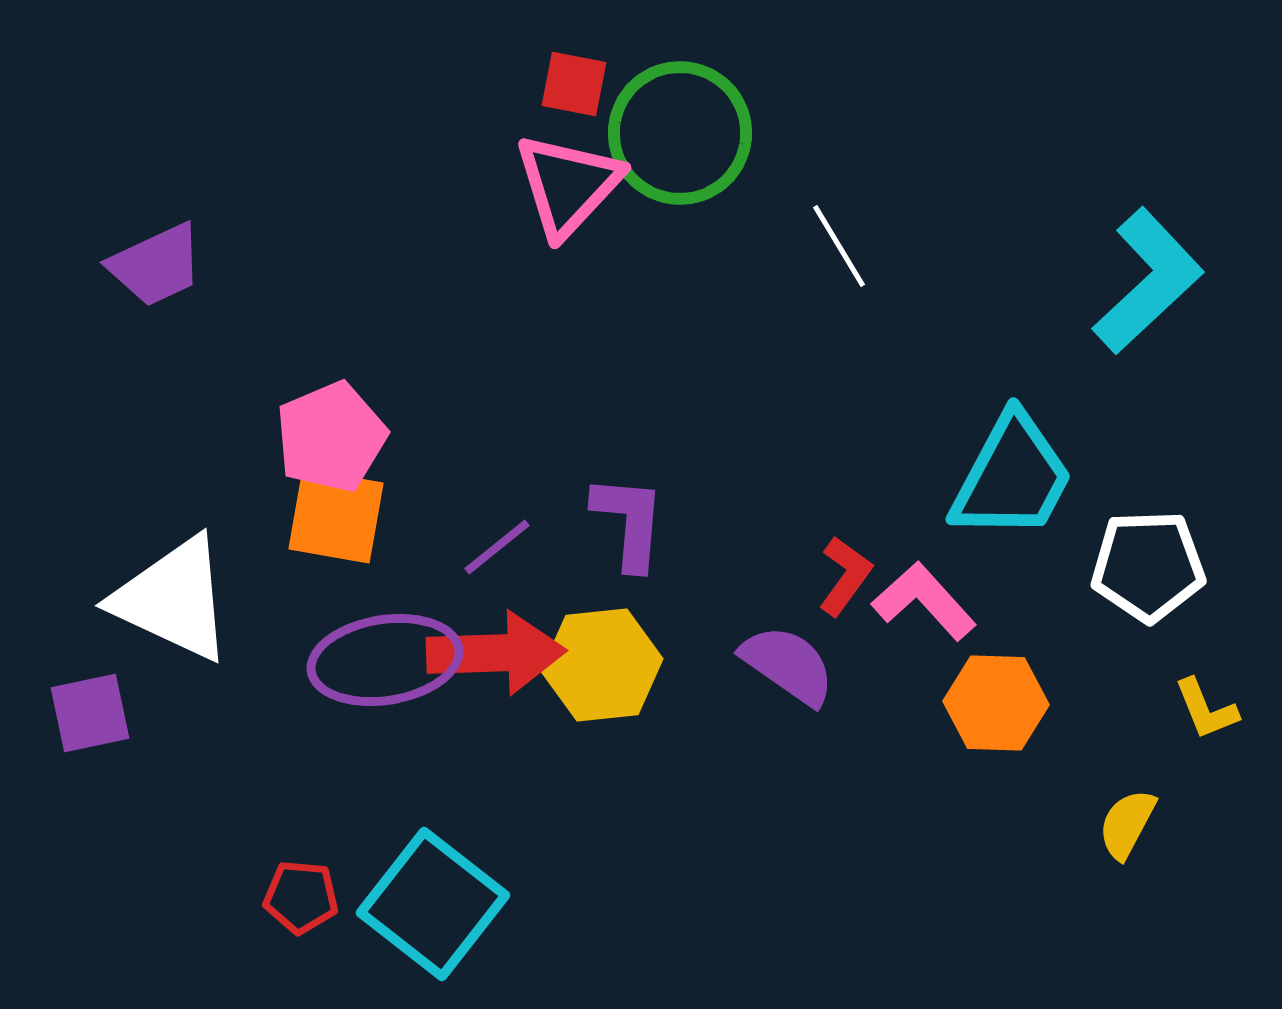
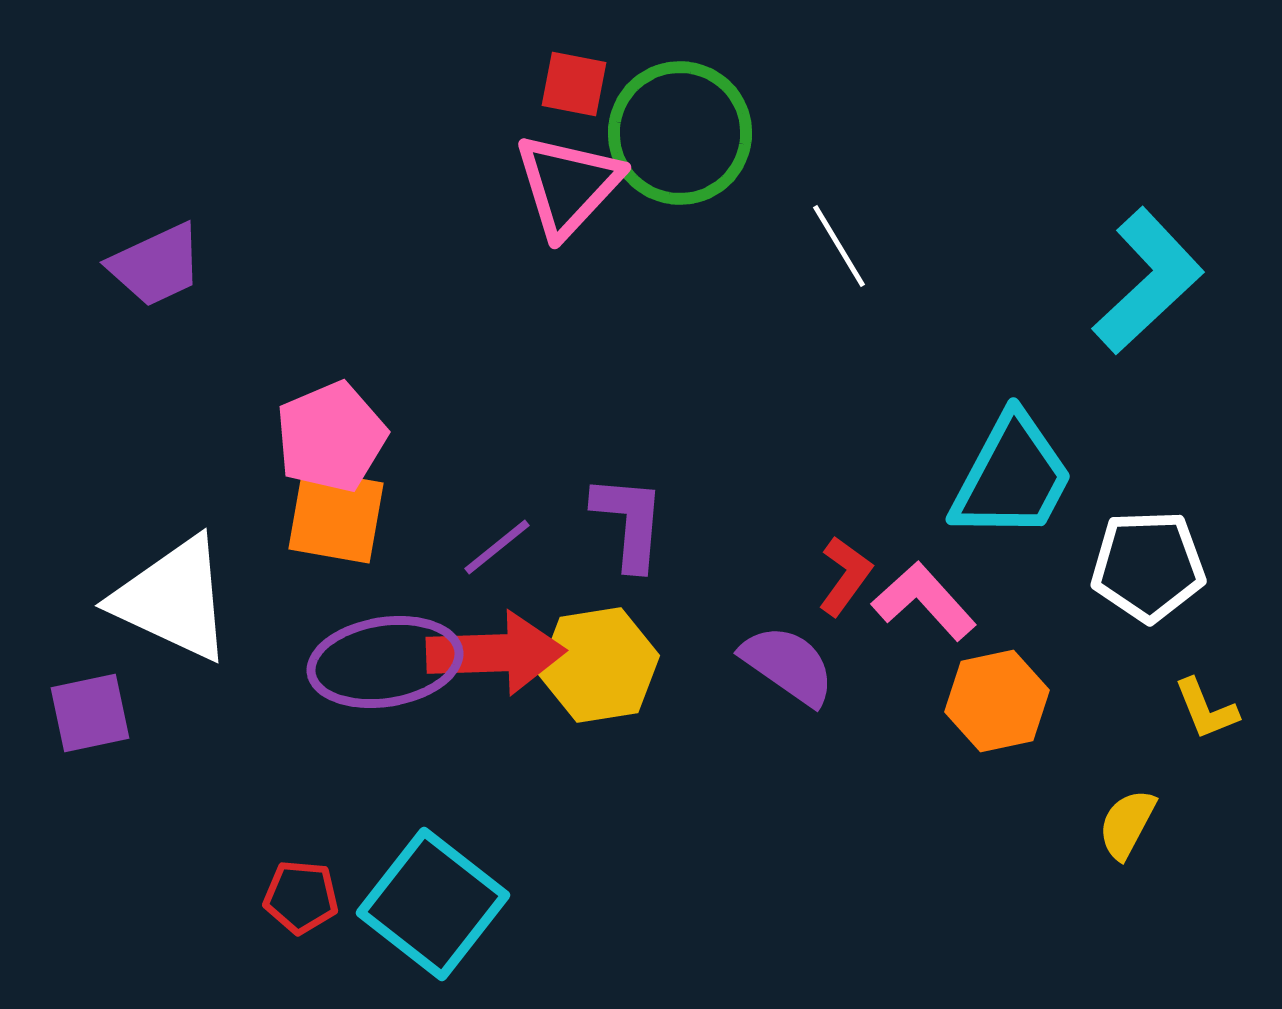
purple ellipse: moved 2 px down
yellow hexagon: moved 3 px left; rotated 3 degrees counterclockwise
orange hexagon: moved 1 px right, 2 px up; rotated 14 degrees counterclockwise
